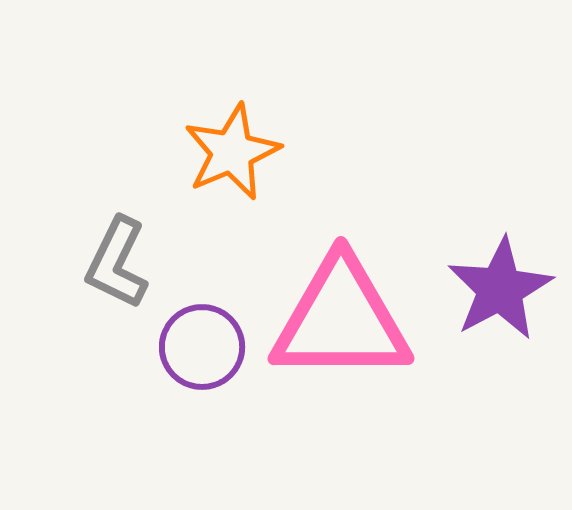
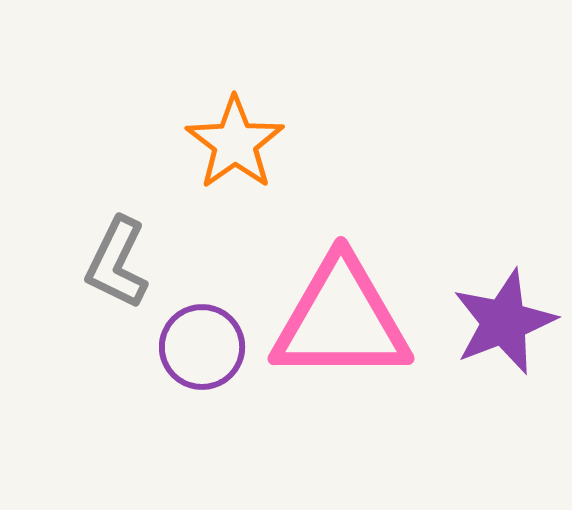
orange star: moved 3 px right, 9 px up; rotated 12 degrees counterclockwise
purple star: moved 4 px right, 33 px down; rotated 7 degrees clockwise
